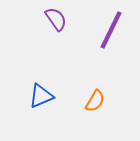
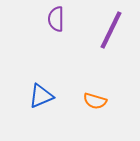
purple semicircle: rotated 145 degrees counterclockwise
orange semicircle: rotated 75 degrees clockwise
